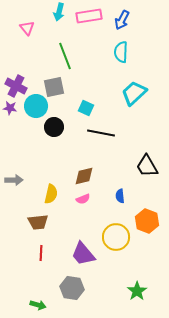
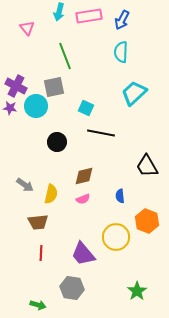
black circle: moved 3 px right, 15 px down
gray arrow: moved 11 px right, 5 px down; rotated 36 degrees clockwise
